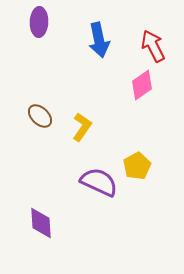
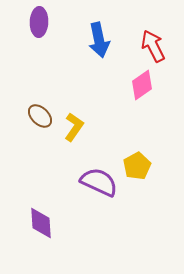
yellow L-shape: moved 8 px left
